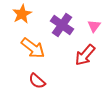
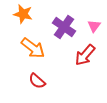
orange star: moved 1 px right; rotated 30 degrees counterclockwise
purple cross: moved 2 px right, 2 px down
